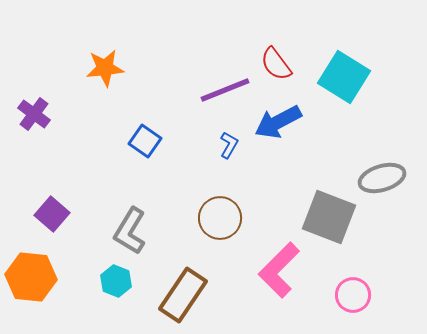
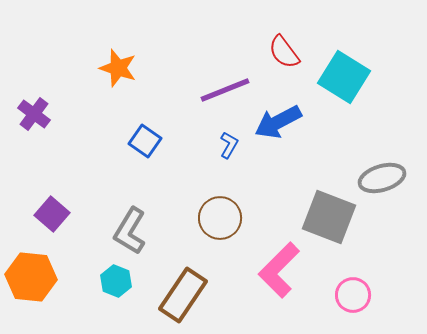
red semicircle: moved 8 px right, 12 px up
orange star: moved 13 px right; rotated 24 degrees clockwise
